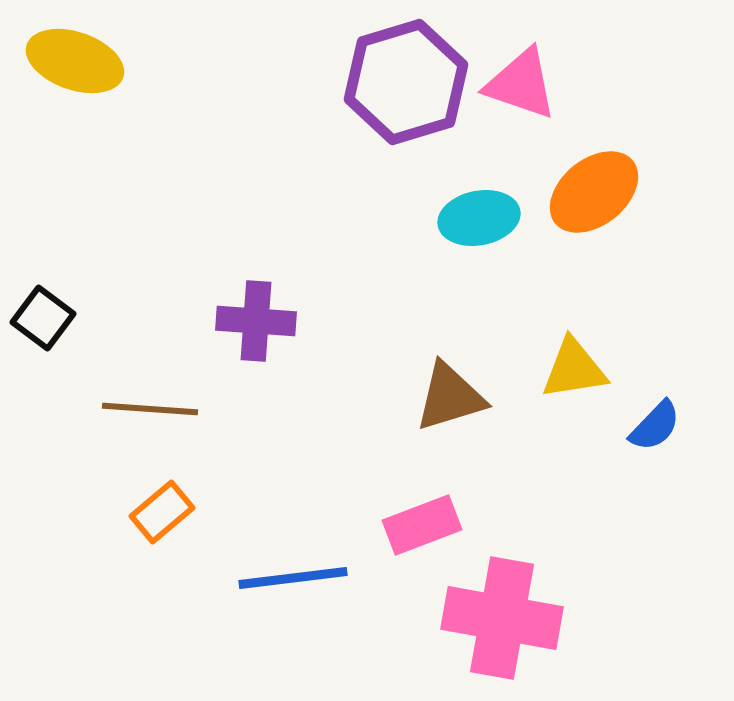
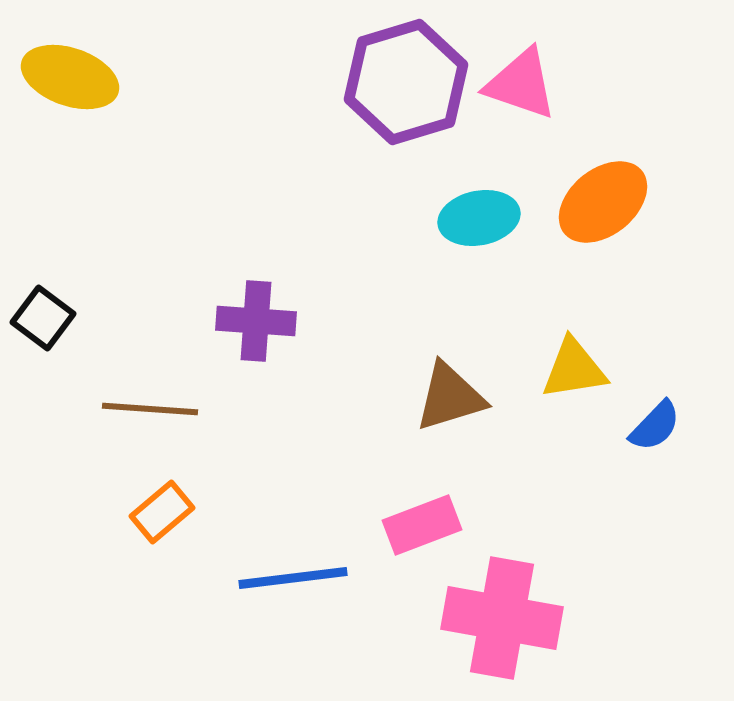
yellow ellipse: moved 5 px left, 16 px down
orange ellipse: moved 9 px right, 10 px down
